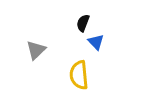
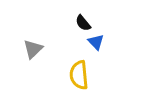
black semicircle: rotated 60 degrees counterclockwise
gray triangle: moved 3 px left, 1 px up
